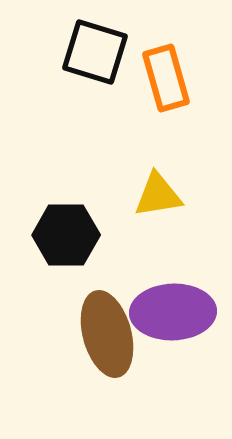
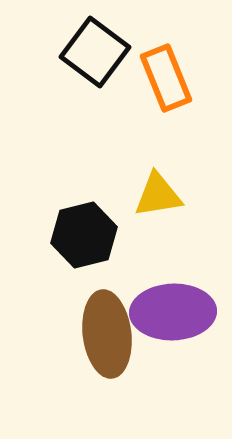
black square: rotated 20 degrees clockwise
orange rectangle: rotated 6 degrees counterclockwise
black hexagon: moved 18 px right; rotated 14 degrees counterclockwise
brown ellipse: rotated 8 degrees clockwise
